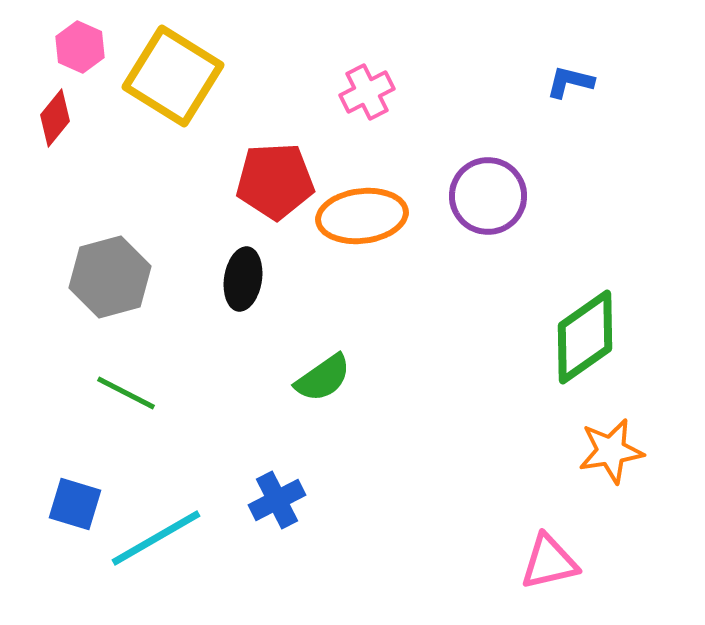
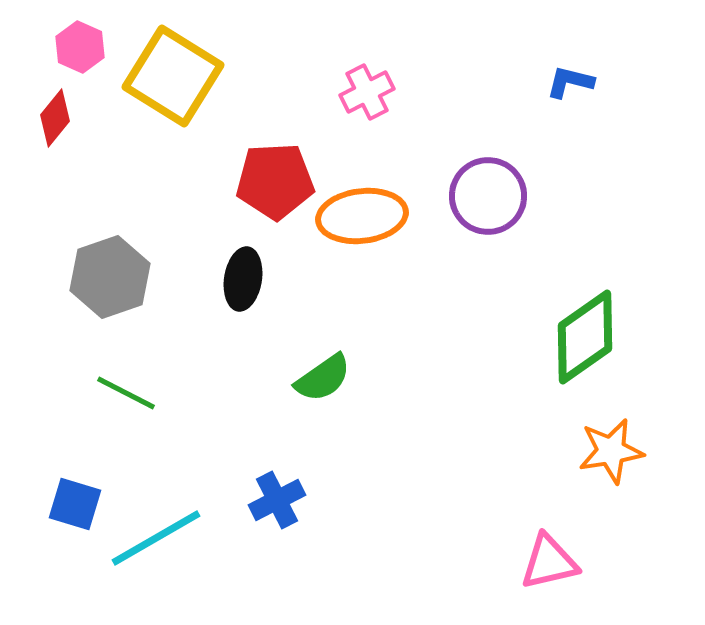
gray hexagon: rotated 4 degrees counterclockwise
